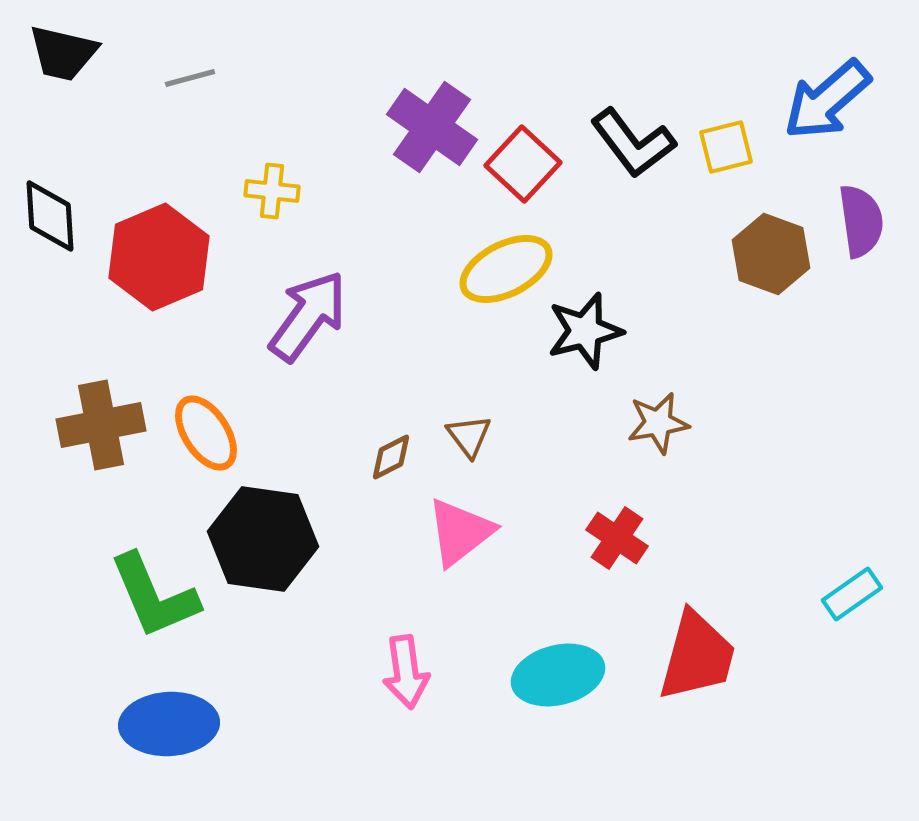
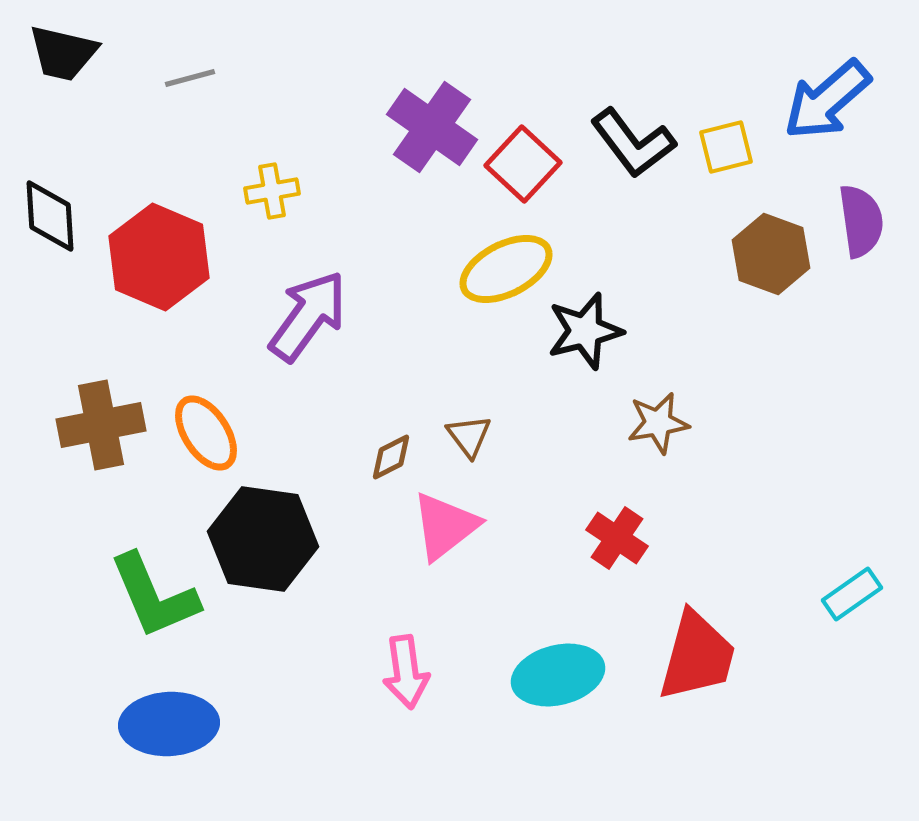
yellow cross: rotated 16 degrees counterclockwise
red hexagon: rotated 14 degrees counterclockwise
pink triangle: moved 15 px left, 6 px up
